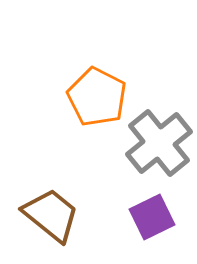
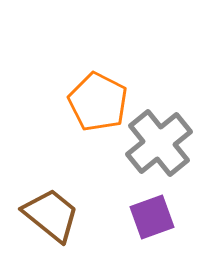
orange pentagon: moved 1 px right, 5 px down
purple square: rotated 6 degrees clockwise
